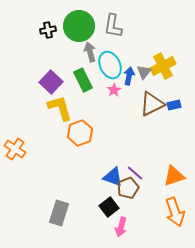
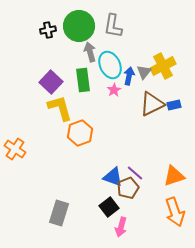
green rectangle: rotated 20 degrees clockwise
